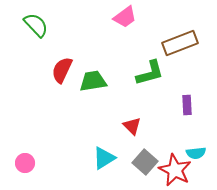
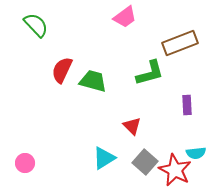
green trapezoid: rotated 24 degrees clockwise
